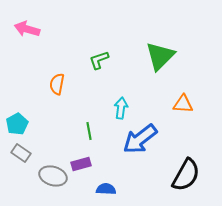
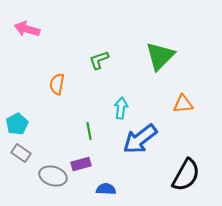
orange triangle: rotated 10 degrees counterclockwise
